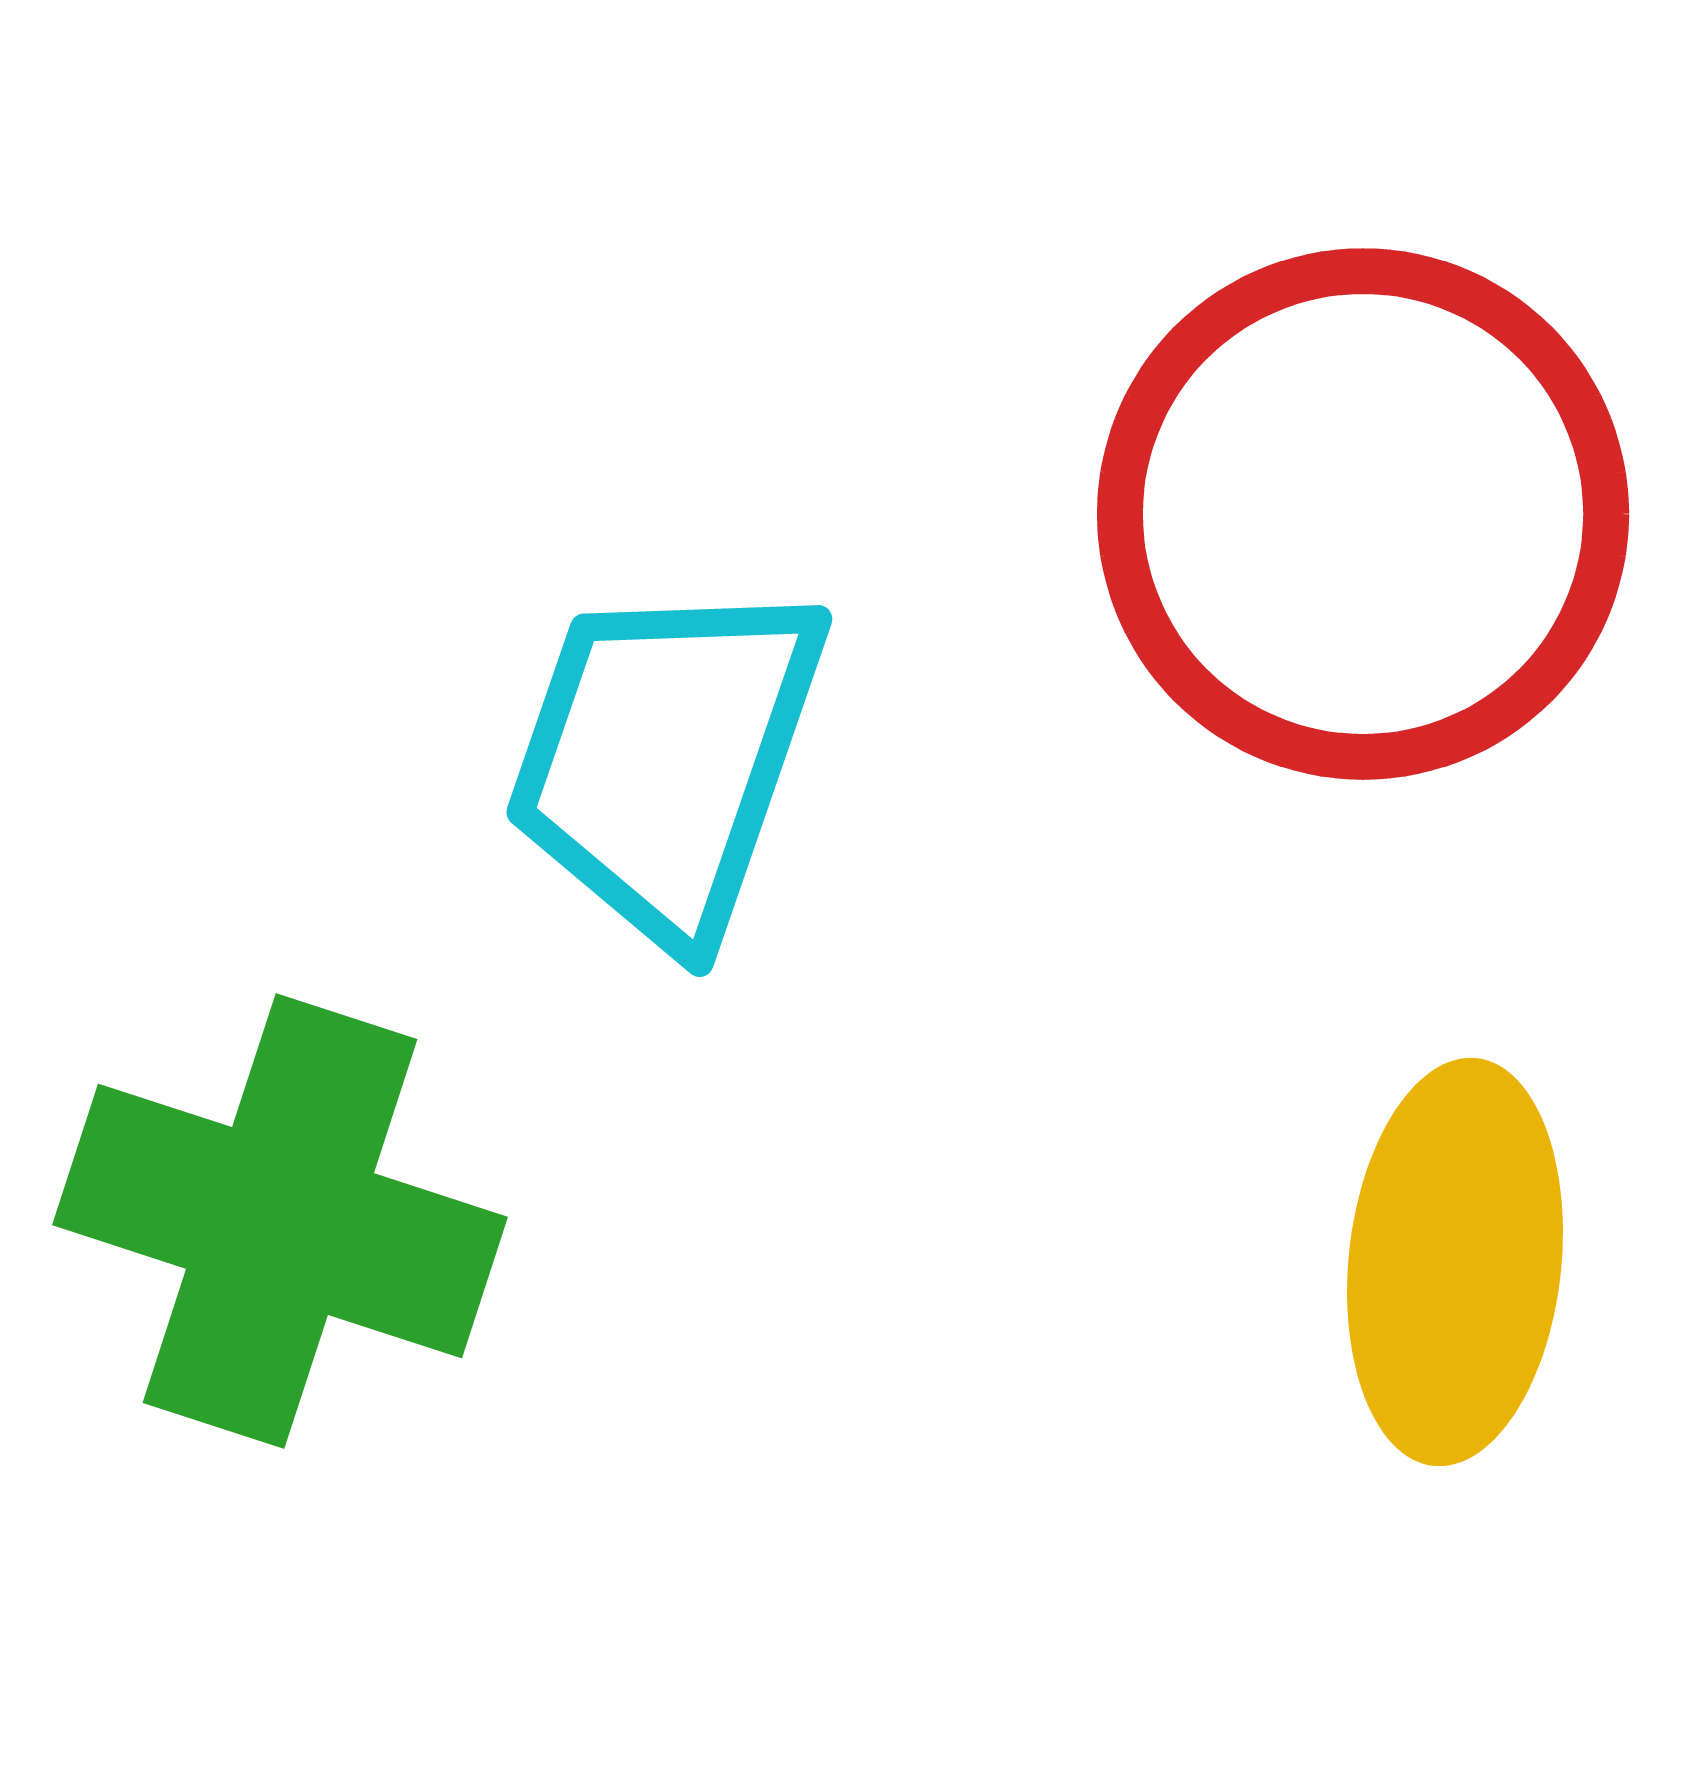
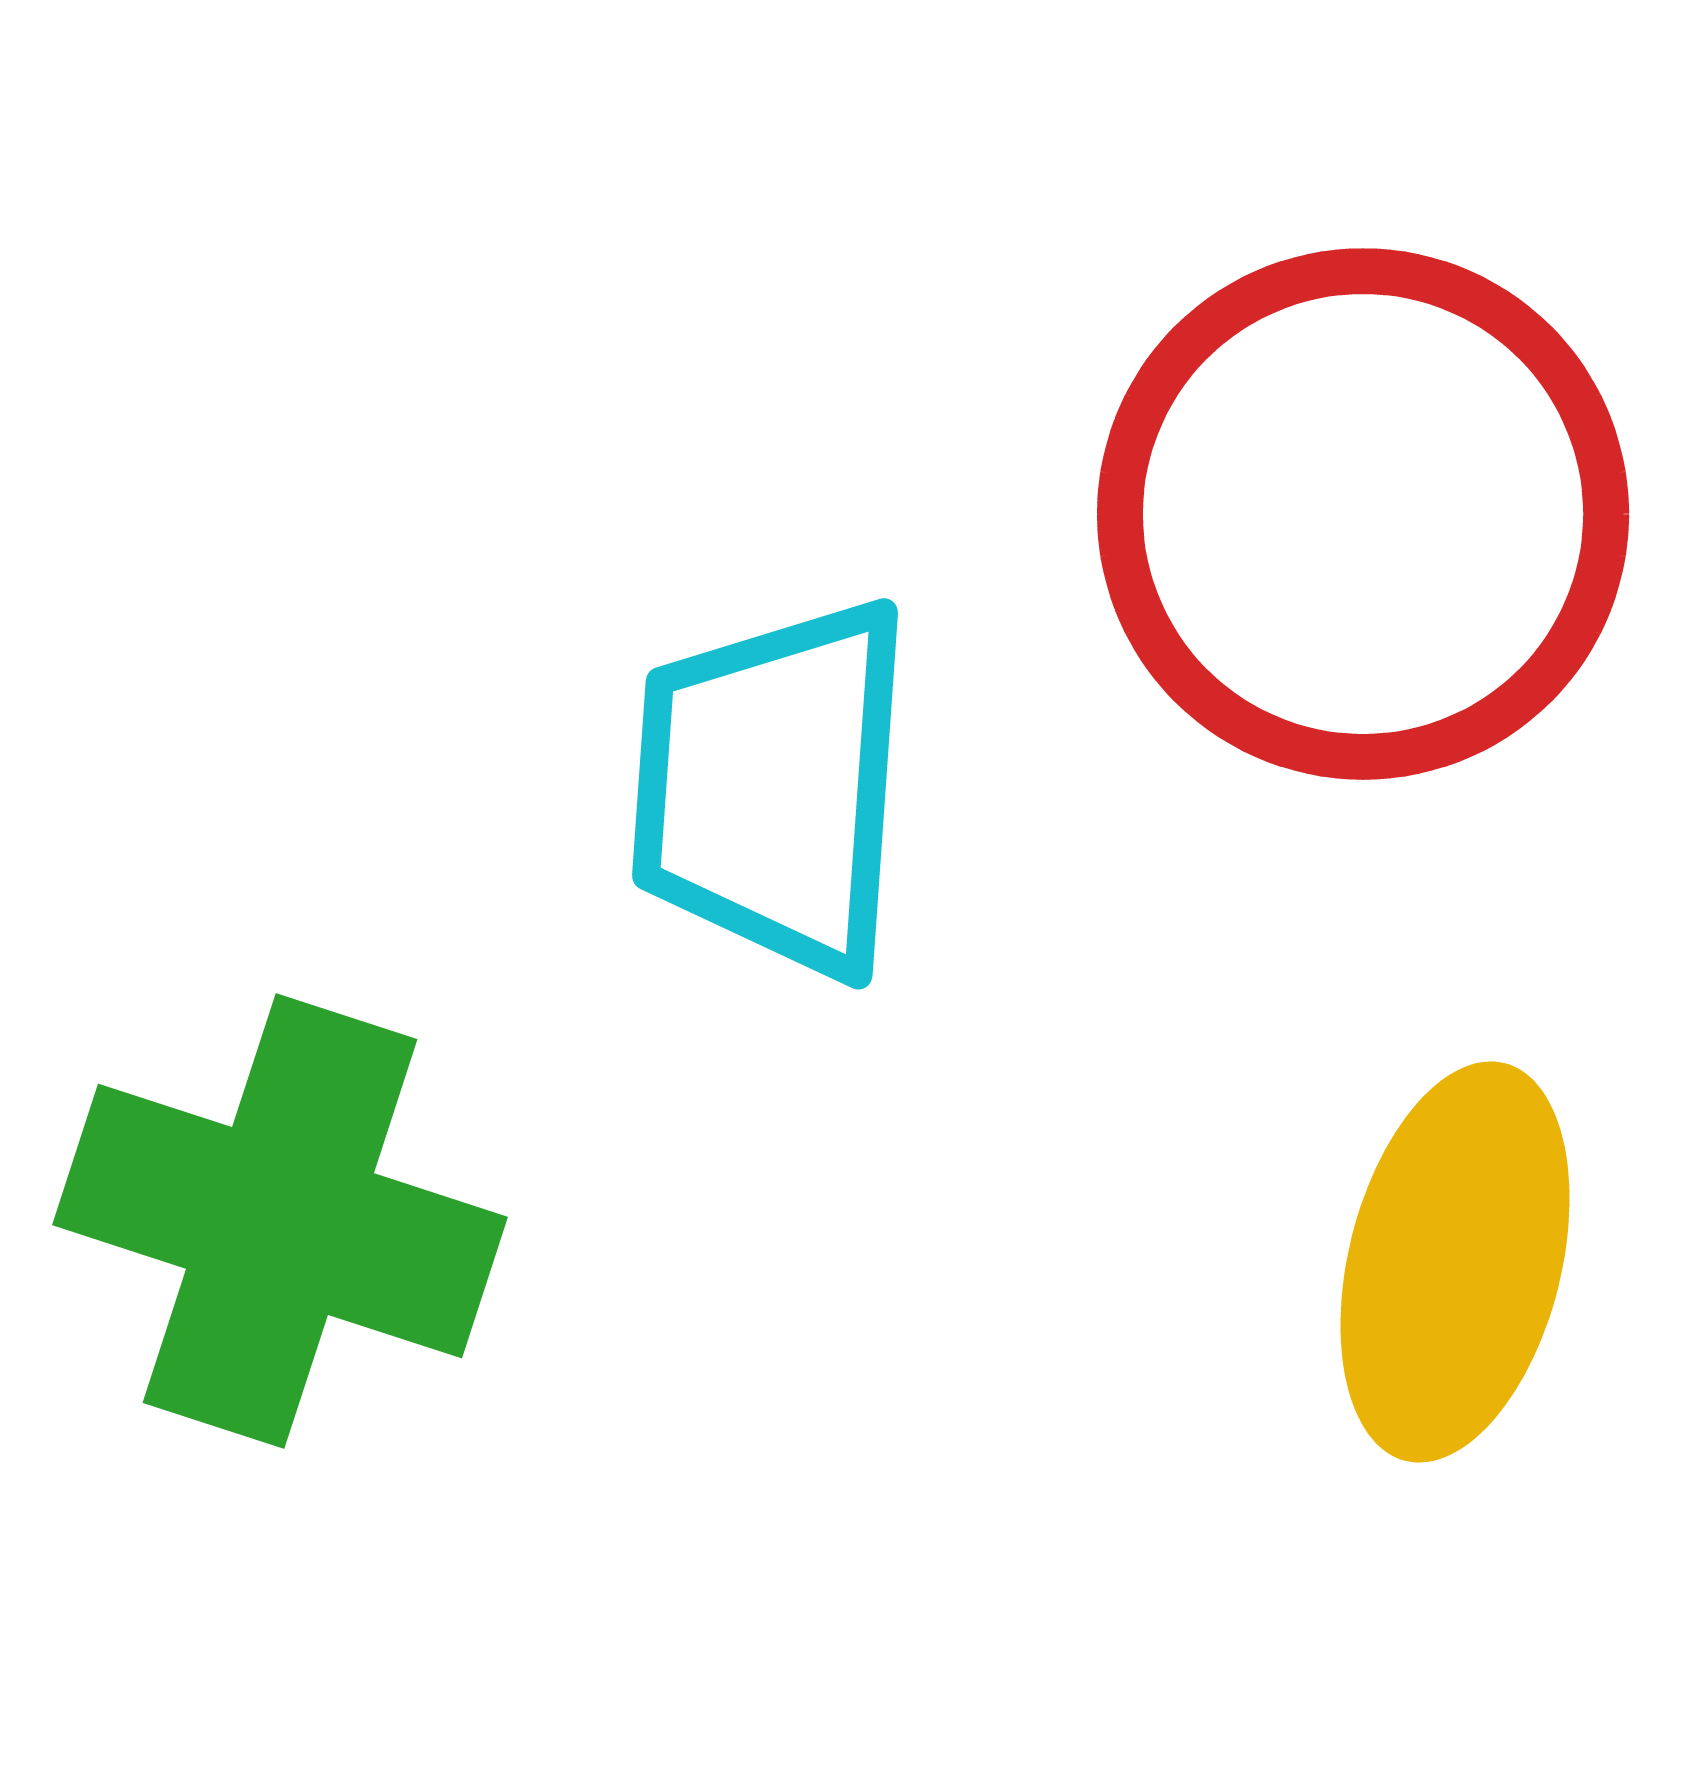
cyan trapezoid: moved 107 px right, 28 px down; rotated 15 degrees counterclockwise
yellow ellipse: rotated 8 degrees clockwise
